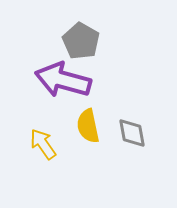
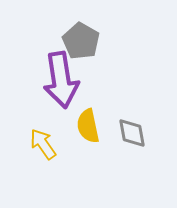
purple arrow: moved 2 px left; rotated 114 degrees counterclockwise
